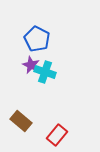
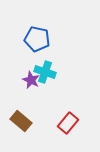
blue pentagon: rotated 15 degrees counterclockwise
purple star: moved 15 px down
red rectangle: moved 11 px right, 12 px up
